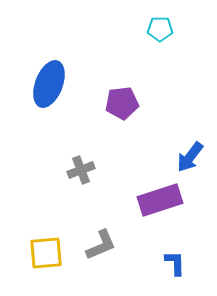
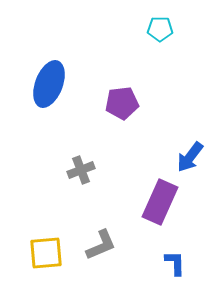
purple rectangle: moved 2 px down; rotated 48 degrees counterclockwise
